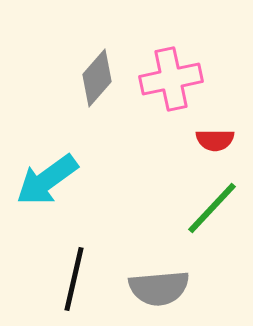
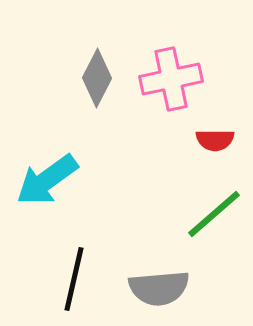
gray diamond: rotated 14 degrees counterclockwise
green line: moved 2 px right, 6 px down; rotated 6 degrees clockwise
